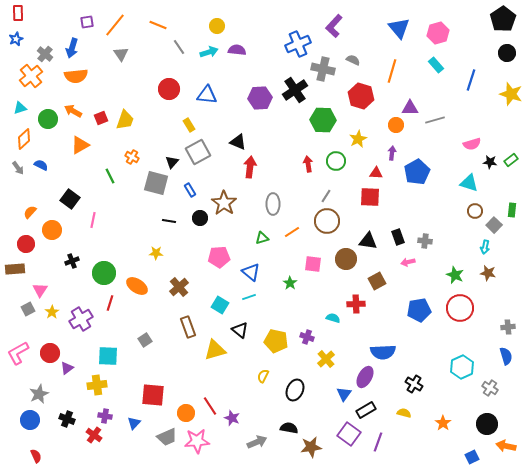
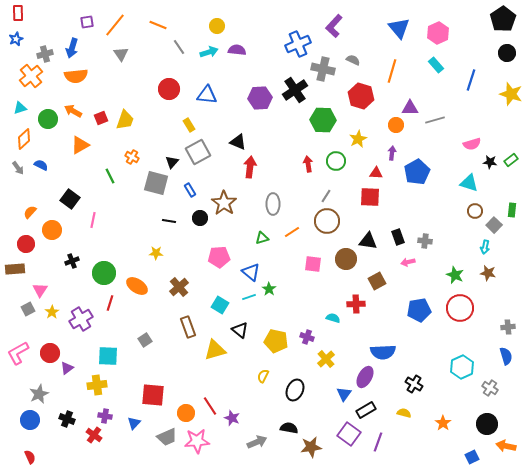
pink hexagon at (438, 33): rotated 10 degrees counterclockwise
gray cross at (45, 54): rotated 35 degrees clockwise
green star at (290, 283): moved 21 px left, 6 px down
red semicircle at (36, 456): moved 6 px left, 1 px down
